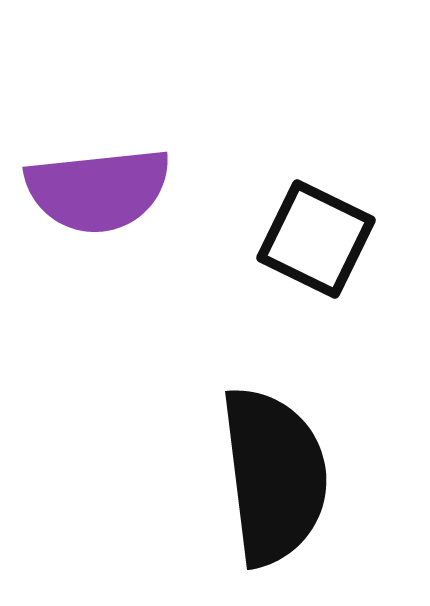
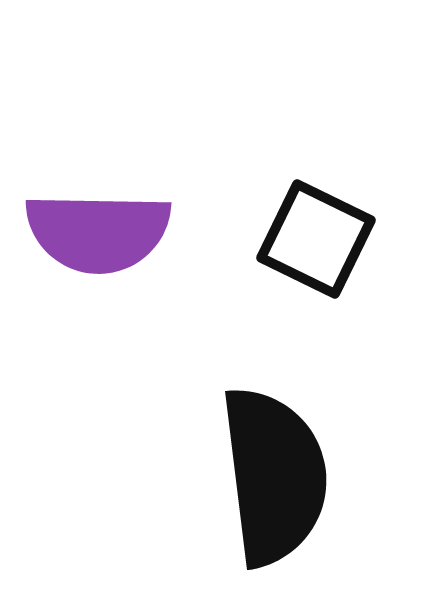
purple semicircle: moved 42 px down; rotated 7 degrees clockwise
